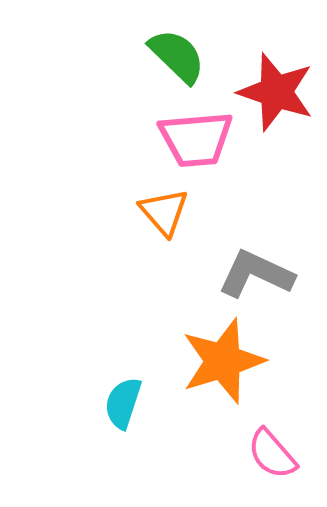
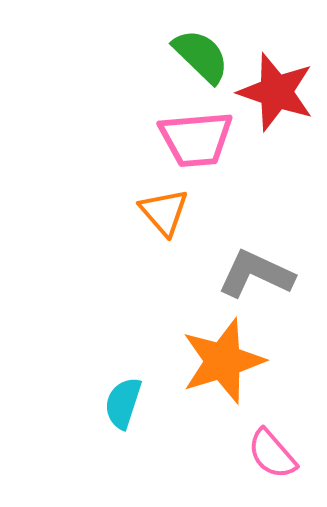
green semicircle: moved 24 px right
